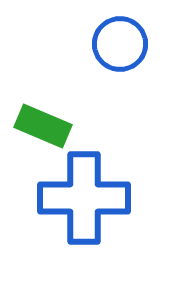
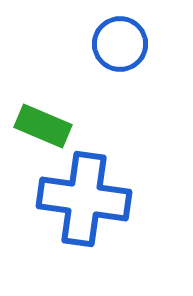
blue cross: moved 1 px down; rotated 8 degrees clockwise
